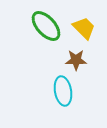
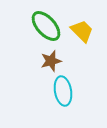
yellow trapezoid: moved 2 px left, 3 px down
brown star: moved 25 px left, 1 px down; rotated 15 degrees counterclockwise
